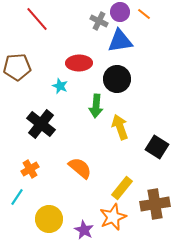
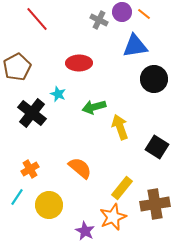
purple circle: moved 2 px right
gray cross: moved 1 px up
blue triangle: moved 15 px right, 5 px down
brown pentagon: rotated 24 degrees counterclockwise
black circle: moved 37 px right
cyan star: moved 2 px left, 8 px down
green arrow: moved 2 px left, 1 px down; rotated 70 degrees clockwise
black cross: moved 9 px left, 11 px up
yellow circle: moved 14 px up
purple star: moved 1 px right, 1 px down
